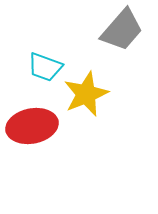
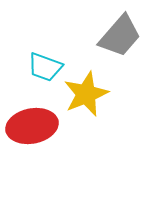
gray trapezoid: moved 2 px left, 6 px down
